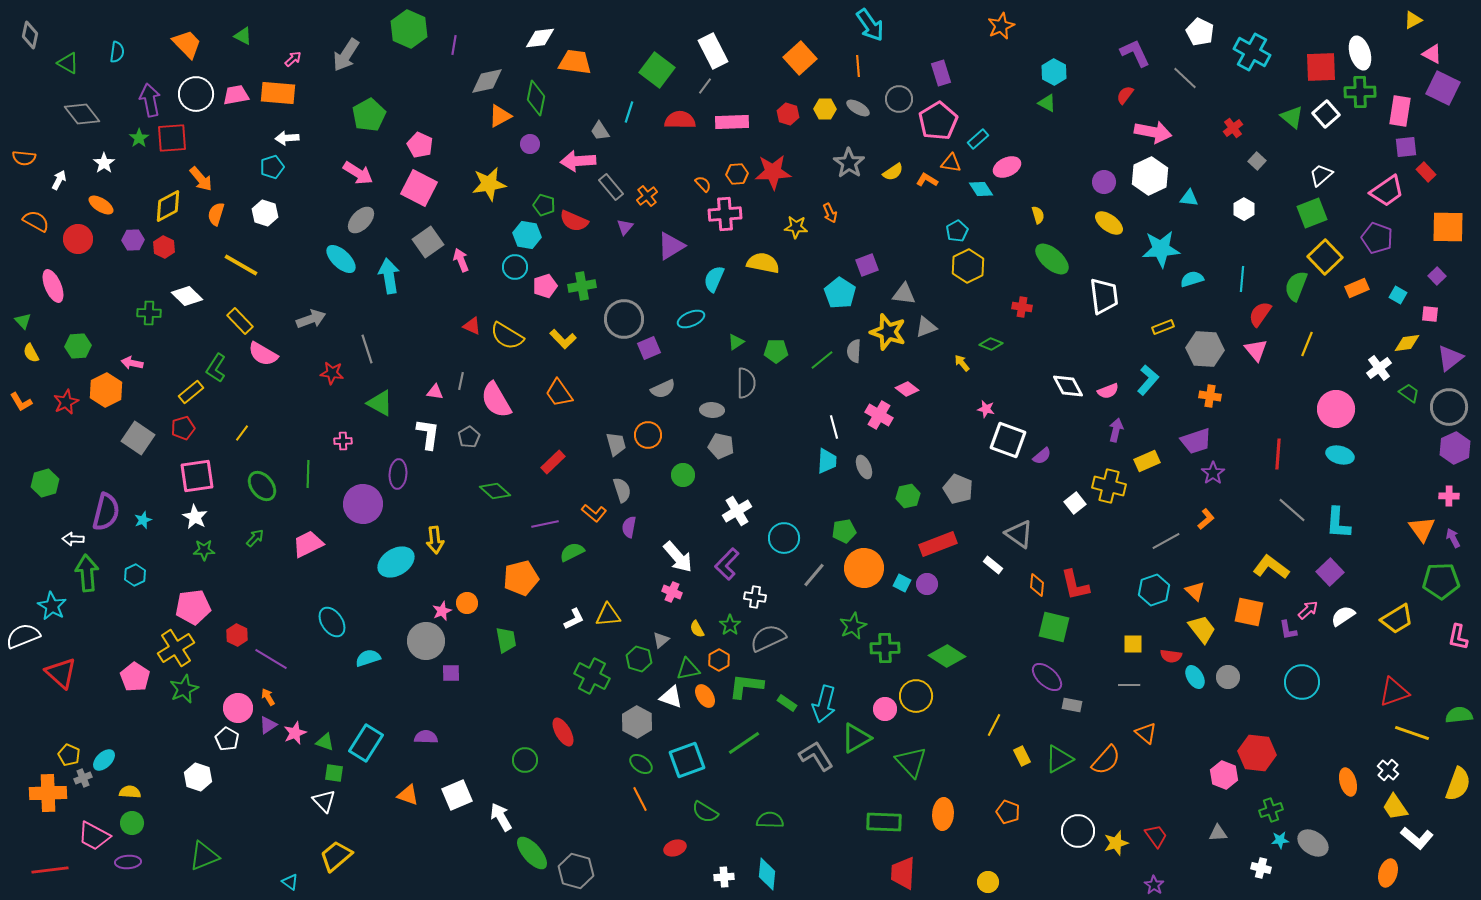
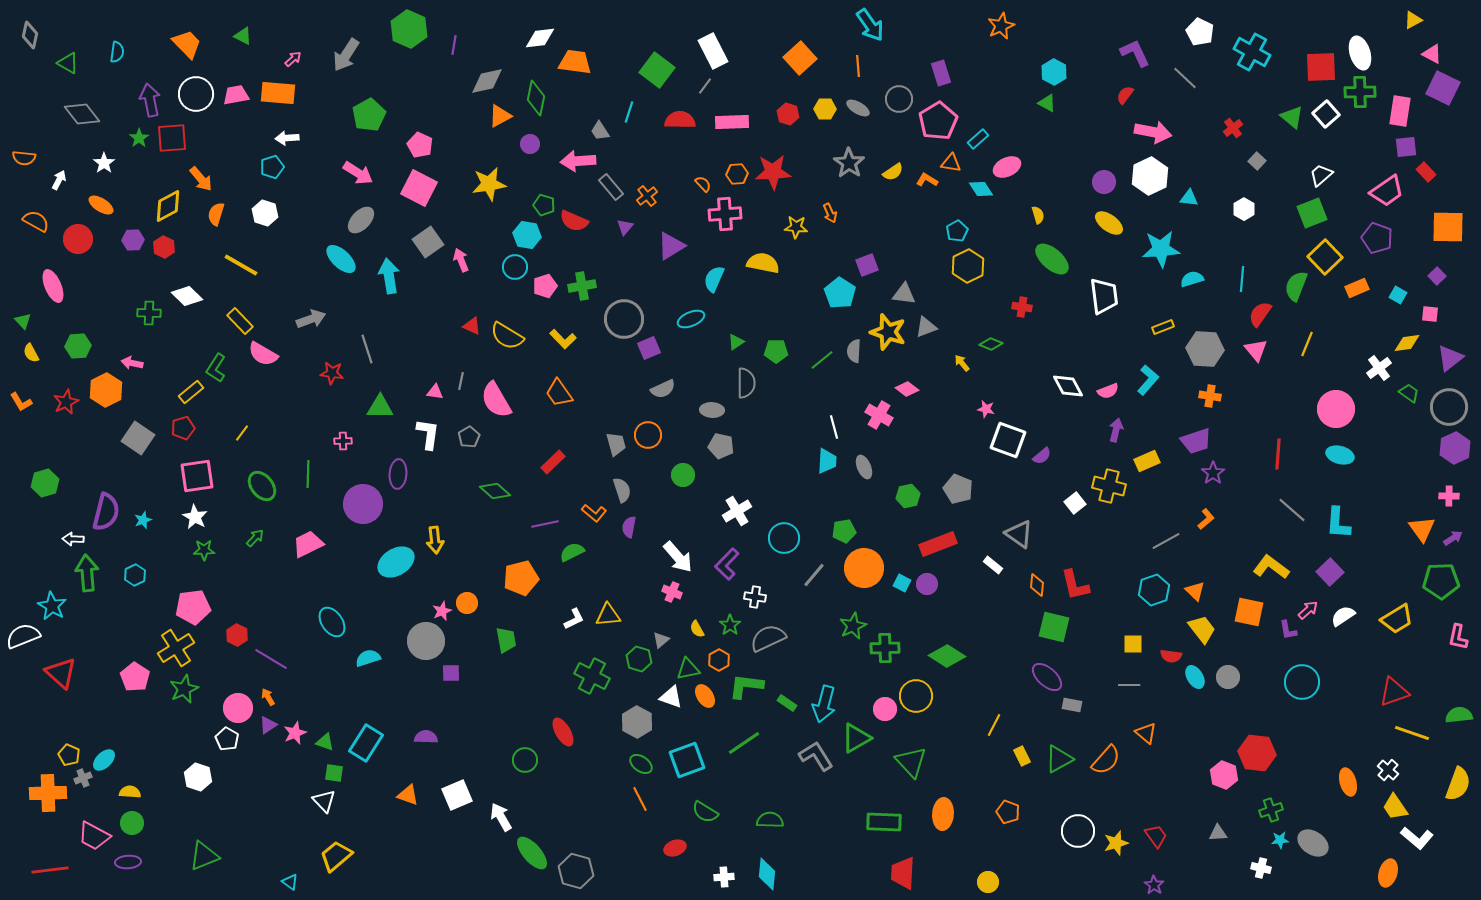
green triangle at (380, 403): moved 4 px down; rotated 28 degrees counterclockwise
purple arrow at (1453, 538): rotated 84 degrees clockwise
